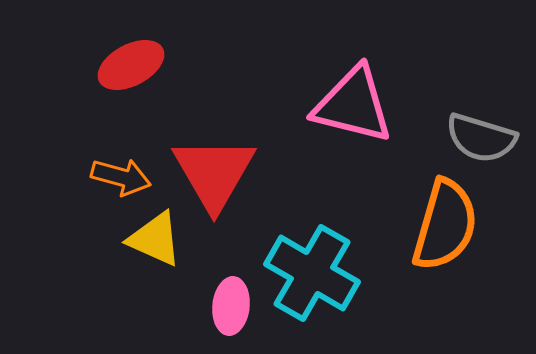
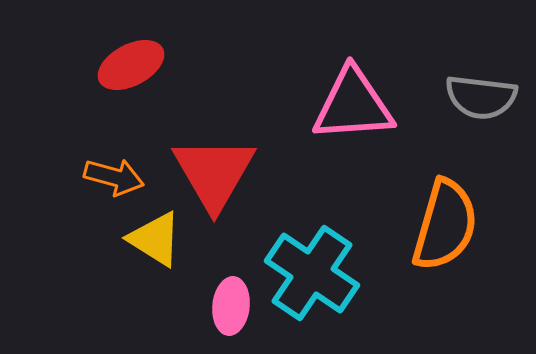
pink triangle: rotated 18 degrees counterclockwise
gray semicircle: moved 41 px up; rotated 10 degrees counterclockwise
orange arrow: moved 7 px left
yellow triangle: rotated 8 degrees clockwise
cyan cross: rotated 4 degrees clockwise
